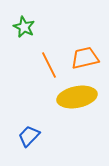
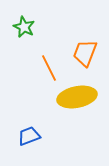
orange trapezoid: moved 5 px up; rotated 56 degrees counterclockwise
orange line: moved 3 px down
blue trapezoid: rotated 25 degrees clockwise
